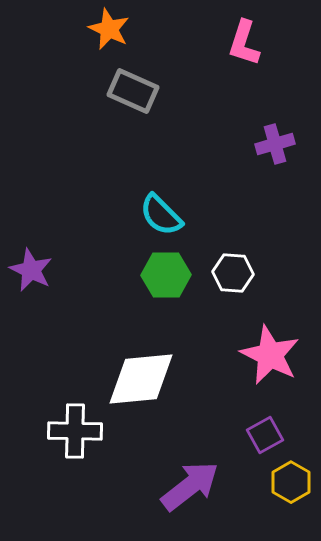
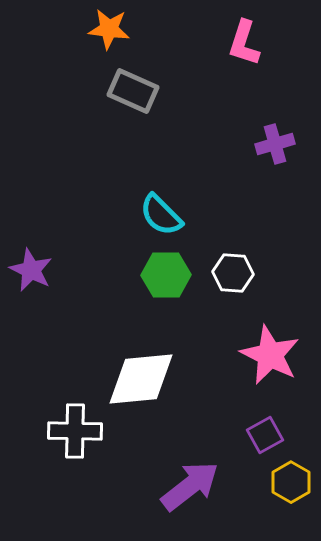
orange star: rotated 18 degrees counterclockwise
